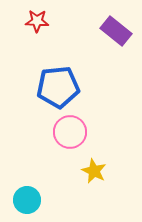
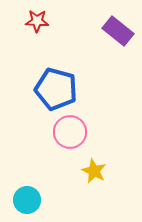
purple rectangle: moved 2 px right
blue pentagon: moved 2 px left, 2 px down; rotated 21 degrees clockwise
